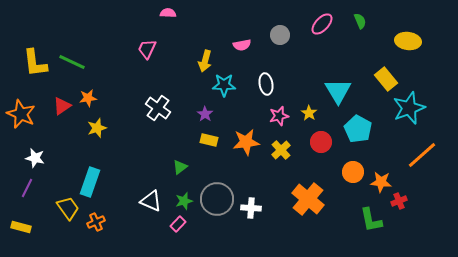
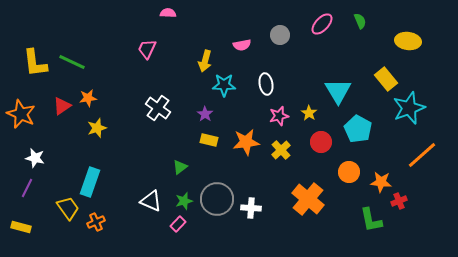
orange circle at (353, 172): moved 4 px left
